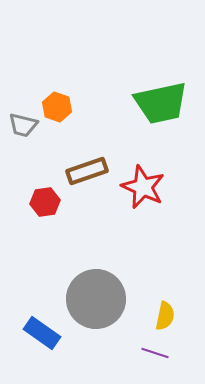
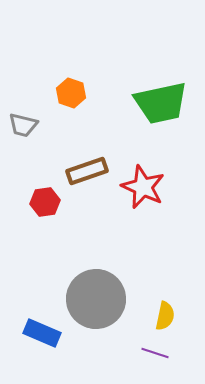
orange hexagon: moved 14 px right, 14 px up
blue rectangle: rotated 12 degrees counterclockwise
